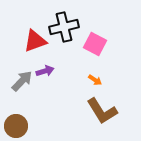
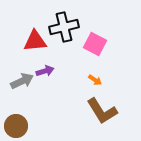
red triangle: rotated 15 degrees clockwise
gray arrow: rotated 20 degrees clockwise
